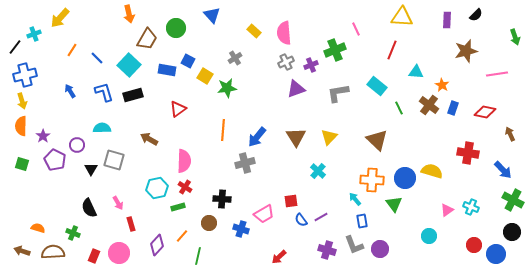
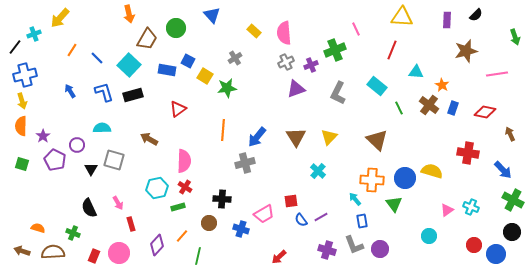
gray L-shape at (338, 93): rotated 55 degrees counterclockwise
